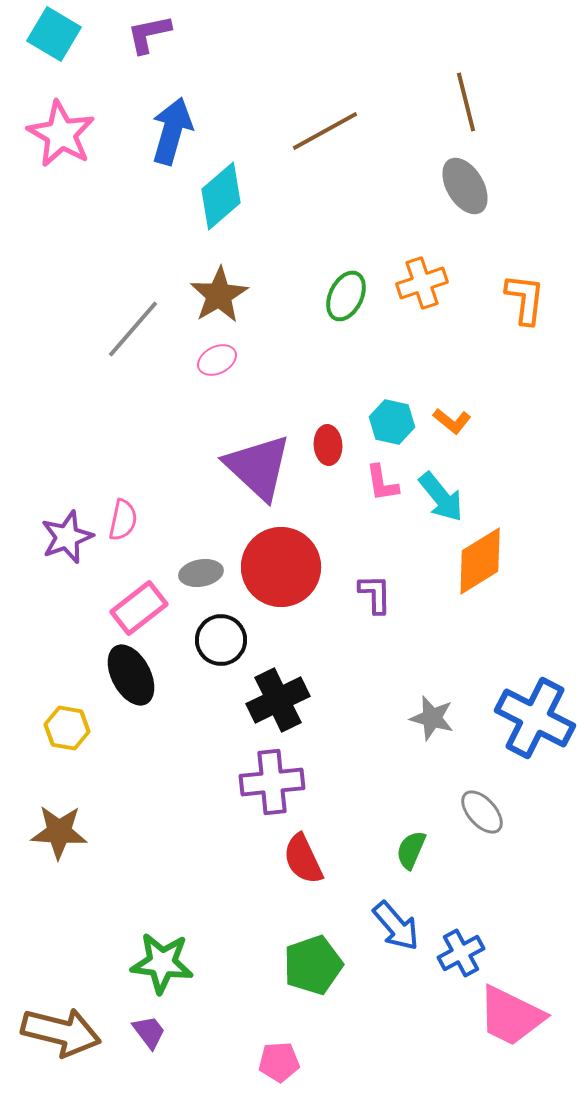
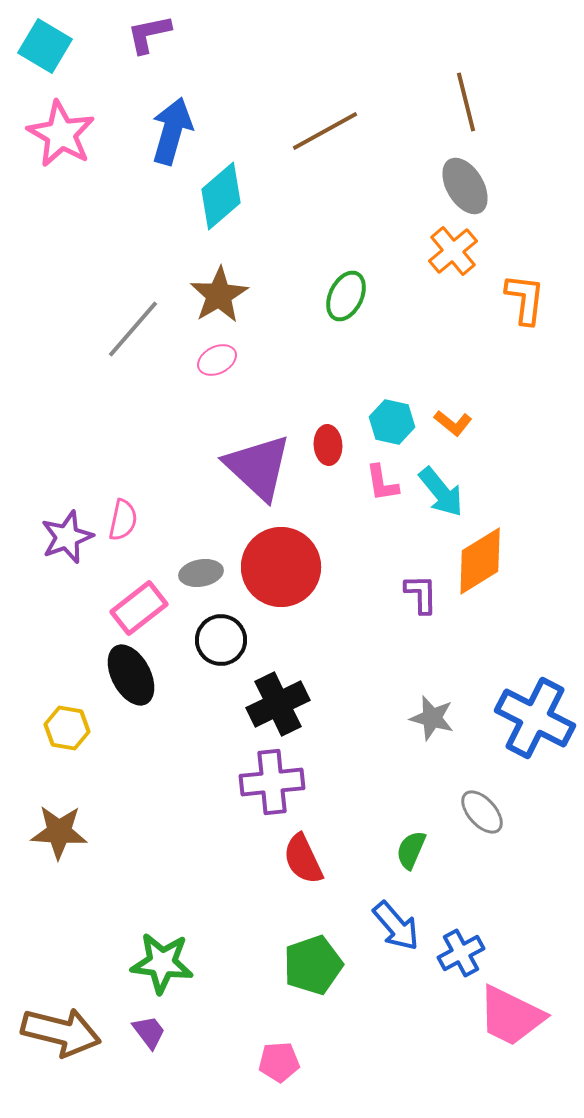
cyan square at (54, 34): moved 9 px left, 12 px down
orange cross at (422, 283): moved 31 px right, 32 px up; rotated 21 degrees counterclockwise
orange L-shape at (452, 421): moved 1 px right, 2 px down
cyan arrow at (441, 497): moved 5 px up
purple L-shape at (375, 594): moved 46 px right
black cross at (278, 700): moved 4 px down
